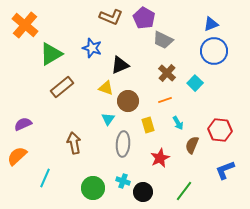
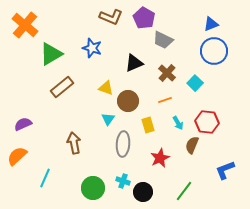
black triangle: moved 14 px right, 2 px up
red hexagon: moved 13 px left, 8 px up
